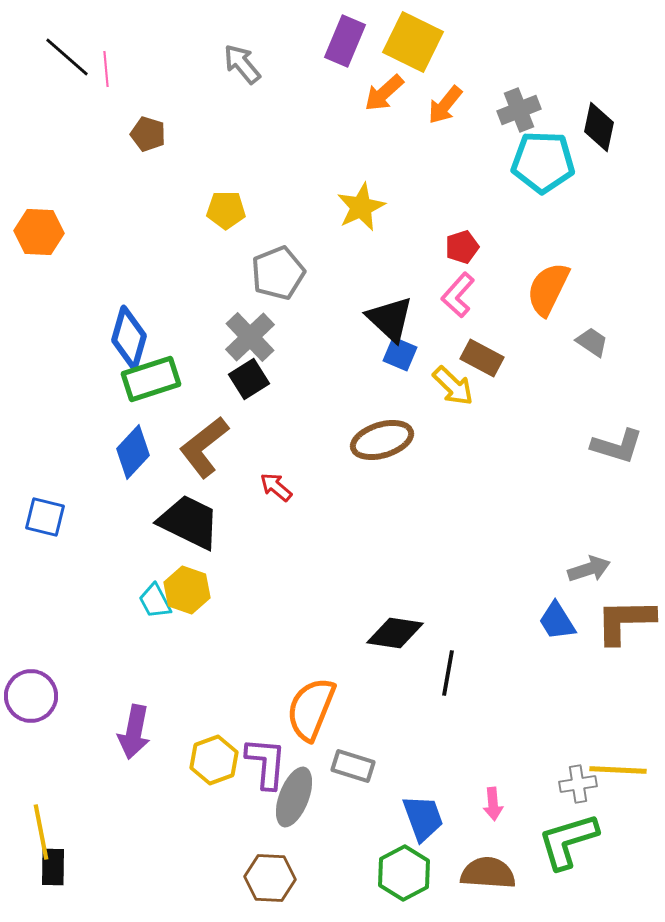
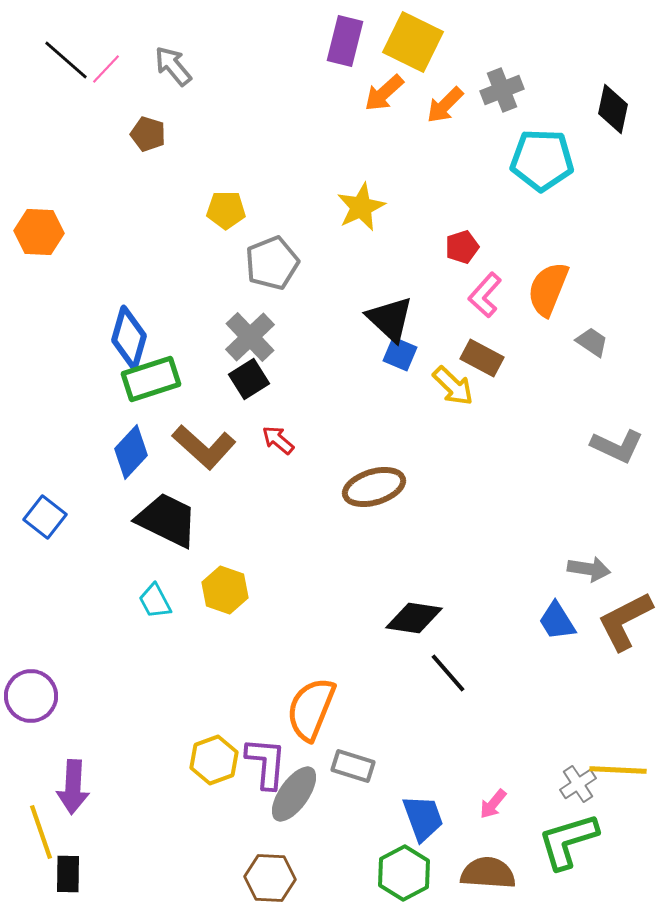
purple rectangle at (345, 41): rotated 9 degrees counterclockwise
black line at (67, 57): moved 1 px left, 3 px down
gray arrow at (242, 64): moved 69 px left, 2 px down
pink line at (106, 69): rotated 48 degrees clockwise
orange arrow at (445, 105): rotated 6 degrees clockwise
gray cross at (519, 110): moved 17 px left, 20 px up
black diamond at (599, 127): moved 14 px right, 18 px up
cyan pentagon at (543, 162): moved 1 px left, 2 px up
gray pentagon at (278, 273): moved 6 px left, 10 px up
orange semicircle at (548, 289): rotated 4 degrees counterclockwise
pink L-shape at (458, 295): moved 27 px right
brown ellipse at (382, 440): moved 8 px left, 47 px down
gray L-shape at (617, 446): rotated 8 degrees clockwise
brown L-shape at (204, 447): rotated 100 degrees counterclockwise
blue diamond at (133, 452): moved 2 px left
red arrow at (276, 487): moved 2 px right, 47 px up
blue square at (45, 517): rotated 24 degrees clockwise
black trapezoid at (189, 522): moved 22 px left, 2 px up
gray arrow at (589, 569): rotated 27 degrees clockwise
yellow hexagon at (187, 590): moved 38 px right
brown L-shape at (625, 621): rotated 26 degrees counterclockwise
black diamond at (395, 633): moved 19 px right, 15 px up
black line at (448, 673): rotated 51 degrees counterclockwise
purple arrow at (134, 732): moved 61 px left, 55 px down; rotated 8 degrees counterclockwise
gray cross at (578, 784): rotated 24 degrees counterclockwise
gray ellipse at (294, 797): moved 3 px up; rotated 14 degrees clockwise
pink arrow at (493, 804): rotated 44 degrees clockwise
yellow line at (41, 832): rotated 8 degrees counterclockwise
black rectangle at (53, 867): moved 15 px right, 7 px down
